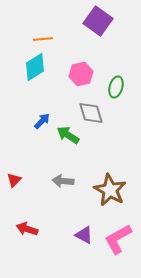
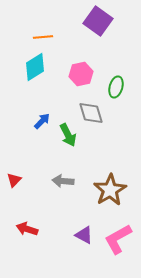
orange line: moved 2 px up
green arrow: rotated 150 degrees counterclockwise
brown star: rotated 12 degrees clockwise
